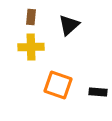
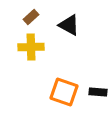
brown rectangle: rotated 42 degrees clockwise
black triangle: rotated 50 degrees counterclockwise
orange square: moved 6 px right, 7 px down
